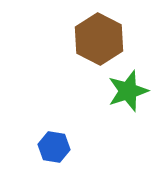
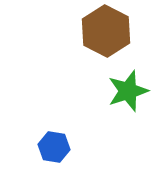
brown hexagon: moved 7 px right, 8 px up
